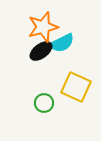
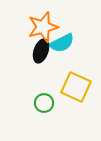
black ellipse: rotated 35 degrees counterclockwise
